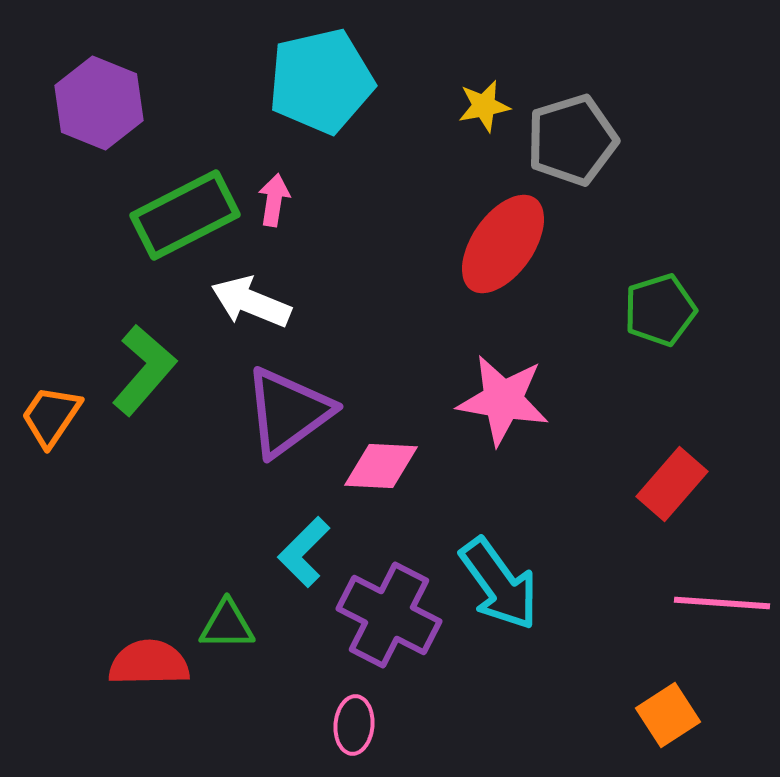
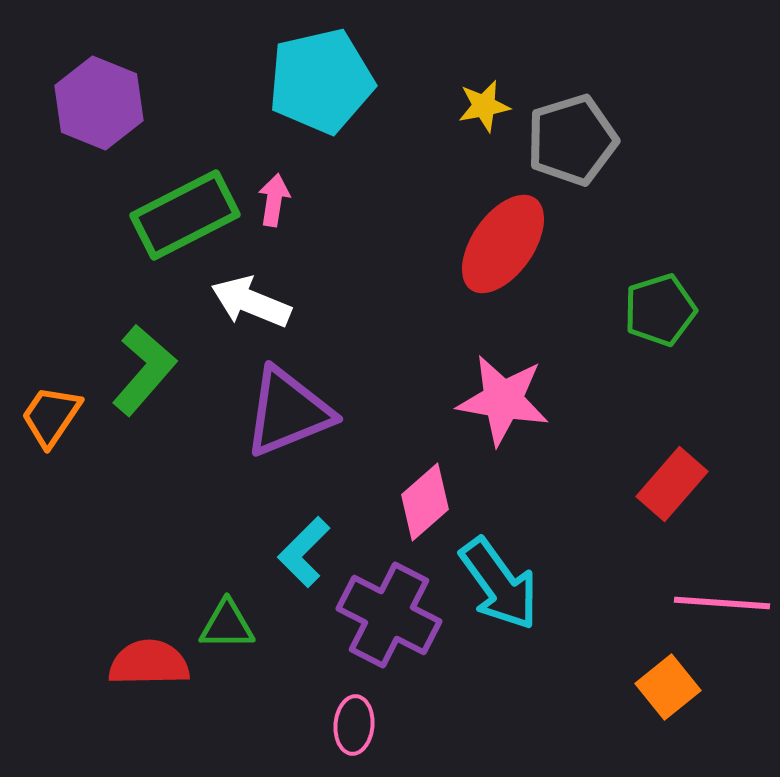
purple triangle: rotated 14 degrees clockwise
pink diamond: moved 44 px right, 36 px down; rotated 44 degrees counterclockwise
orange square: moved 28 px up; rotated 6 degrees counterclockwise
